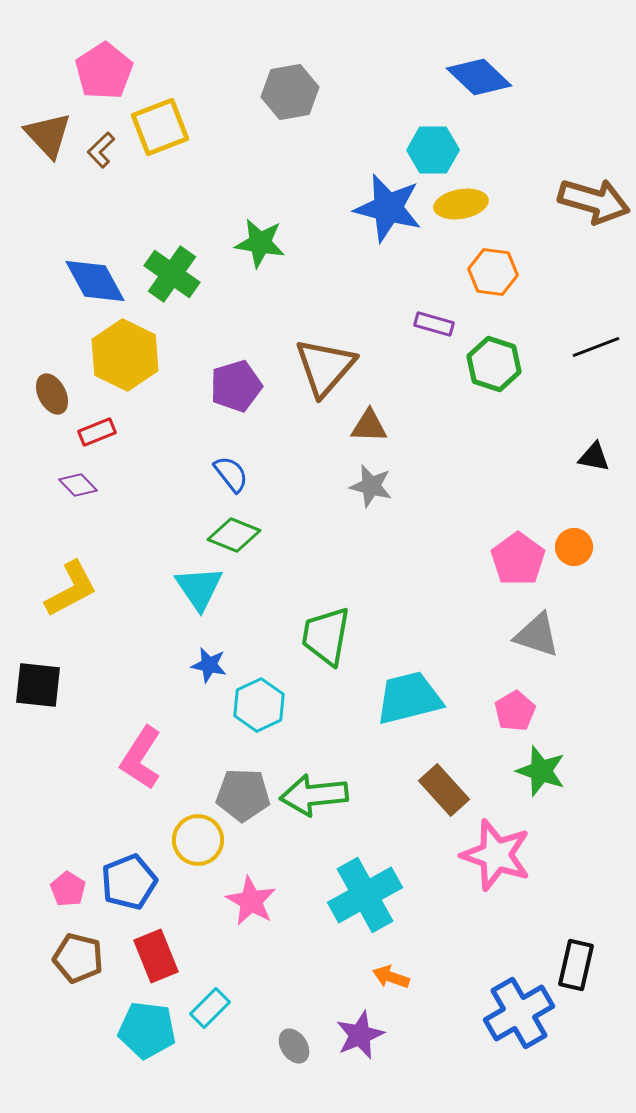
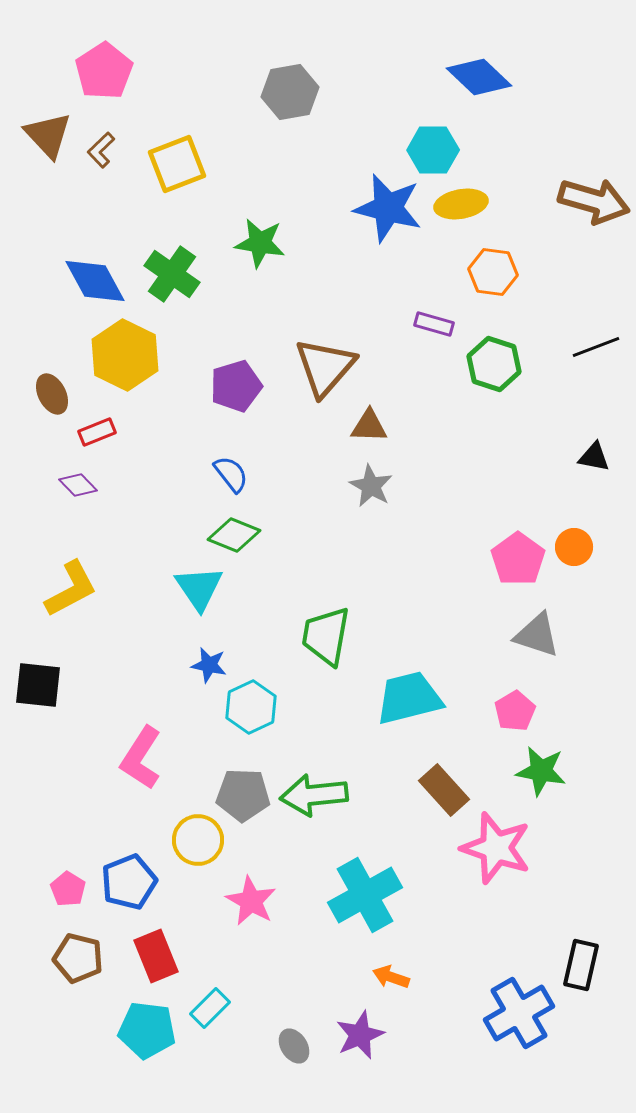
yellow square at (160, 127): moved 17 px right, 37 px down
gray star at (371, 486): rotated 15 degrees clockwise
cyan hexagon at (259, 705): moved 8 px left, 2 px down
green star at (541, 771): rotated 9 degrees counterclockwise
pink star at (496, 855): moved 7 px up
black rectangle at (576, 965): moved 5 px right
